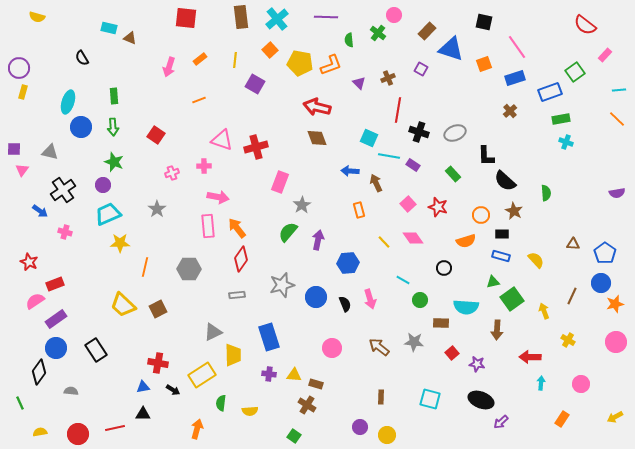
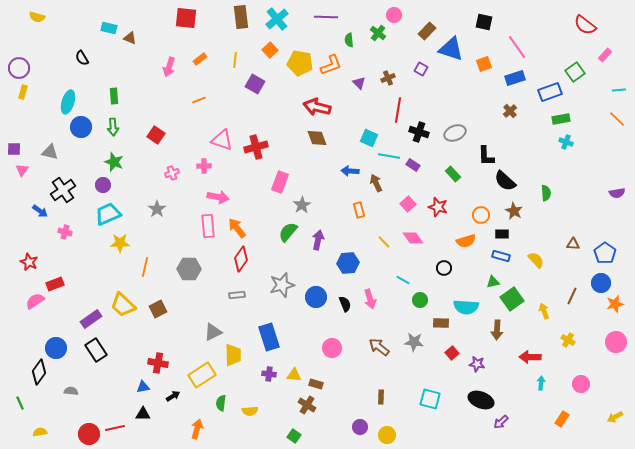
purple rectangle at (56, 319): moved 35 px right
black arrow at (173, 390): moved 6 px down; rotated 64 degrees counterclockwise
red circle at (78, 434): moved 11 px right
